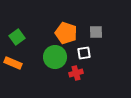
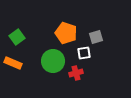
gray square: moved 5 px down; rotated 16 degrees counterclockwise
green circle: moved 2 px left, 4 px down
